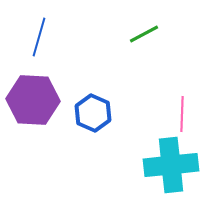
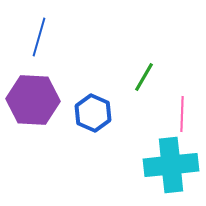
green line: moved 43 px down; rotated 32 degrees counterclockwise
